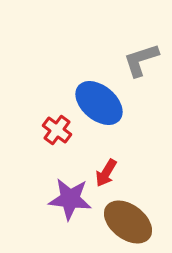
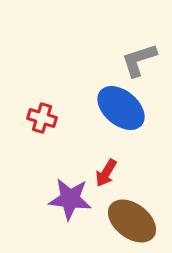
gray L-shape: moved 2 px left
blue ellipse: moved 22 px right, 5 px down
red cross: moved 15 px left, 12 px up; rotated 20 degrees counterclockwise
brown ellipse: moved 4 px right, 1 px up
